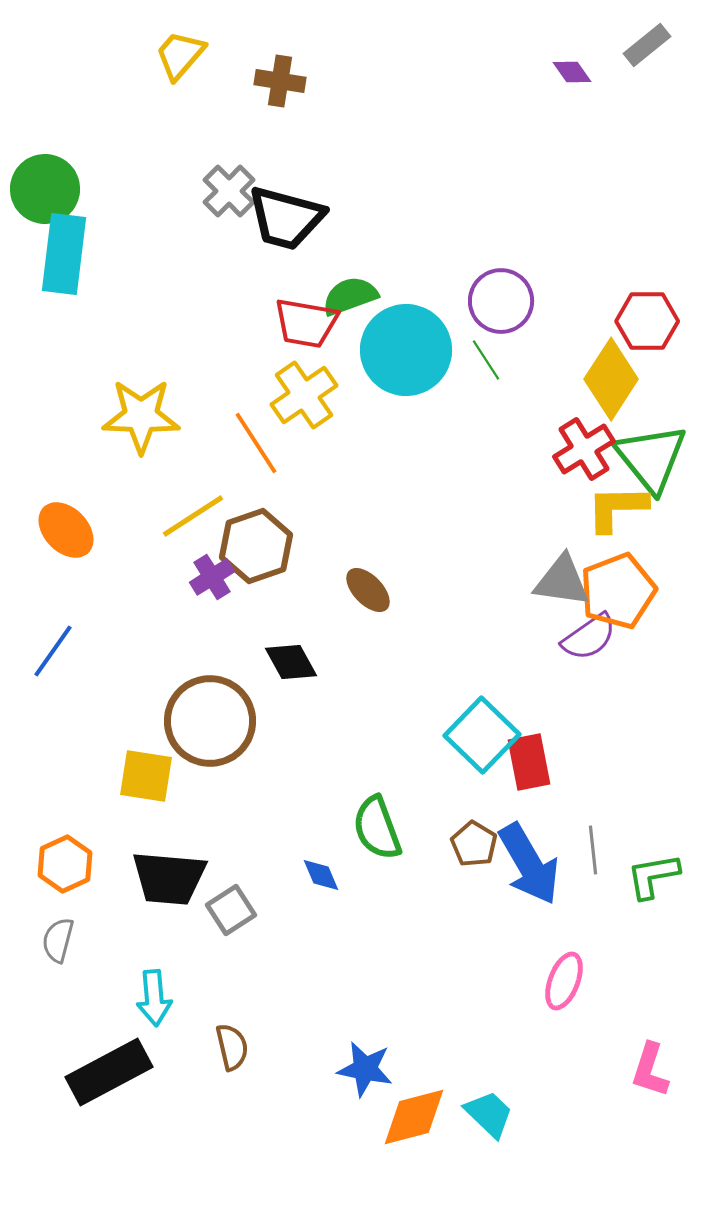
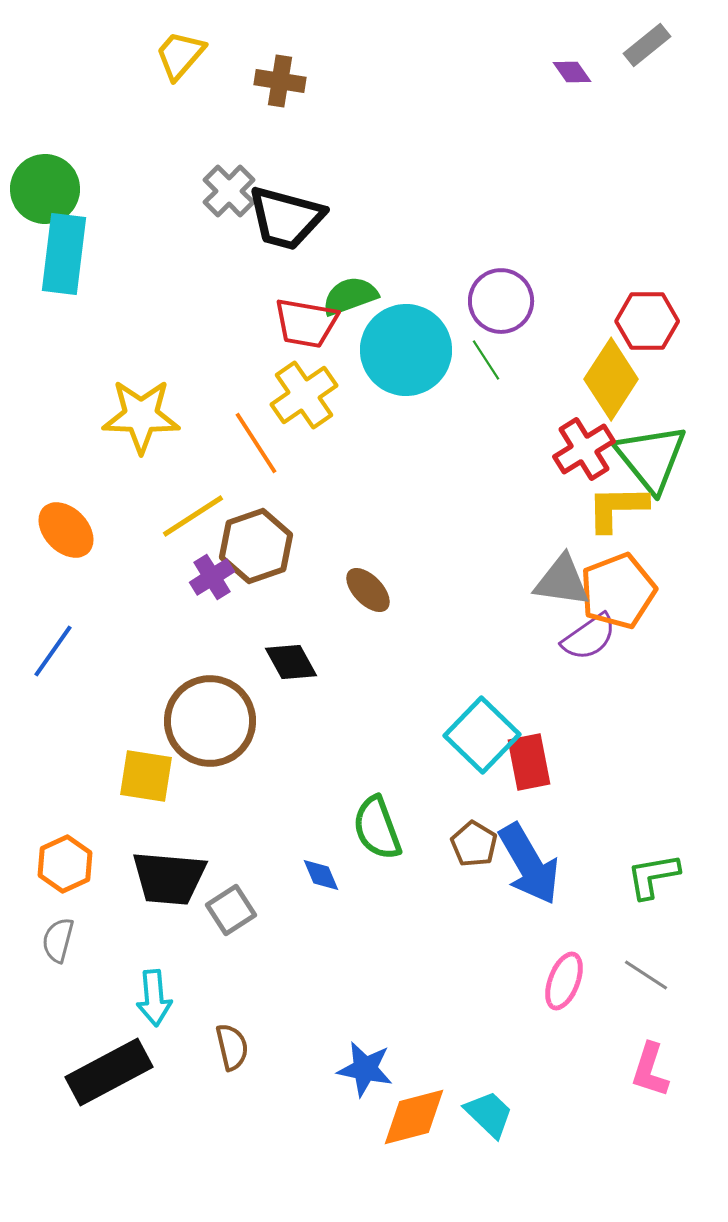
gray line at (593, 850): moved 53 px right, 125 px down; rotated 51 degrees counterclockwise
